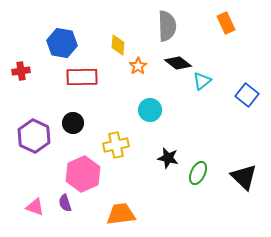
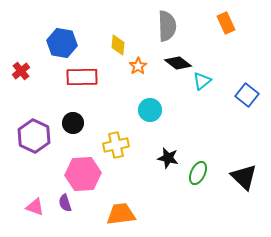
red cross: rotated 30 degrees counterclockwise
pink hexagon: rotated 20 degrees clockwise
